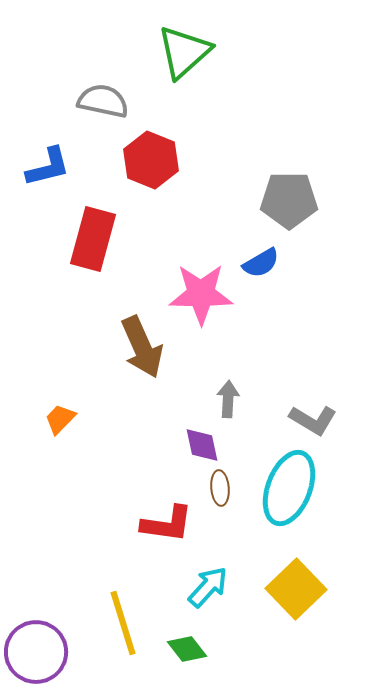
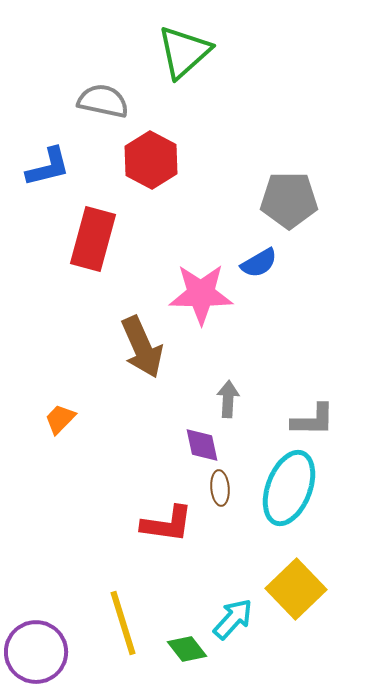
red hexagon: rotated 6 degrees clockwise
blue semicircle: moved 2 px left
gray L-shape: rotated 30 degrees counterclockwise
cyan arrow: moved 25 px right, 32 px down
